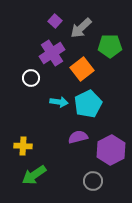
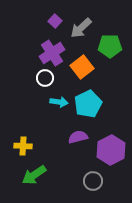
orange square: moved 2 px up
white circle: moved 14 px right
